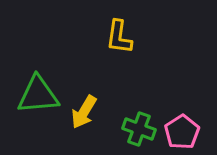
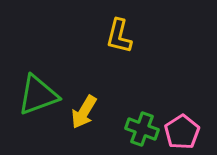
yellow L-shape: moved 1 px up; rotated 6 degrees clockwise
green triangle: rotated 15 degrees counterclockwise
green cross: moved 3 px right
